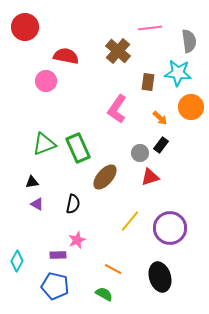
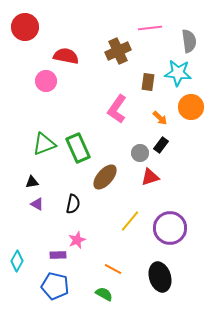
brown cross: rotated 25 degrees clockwise
